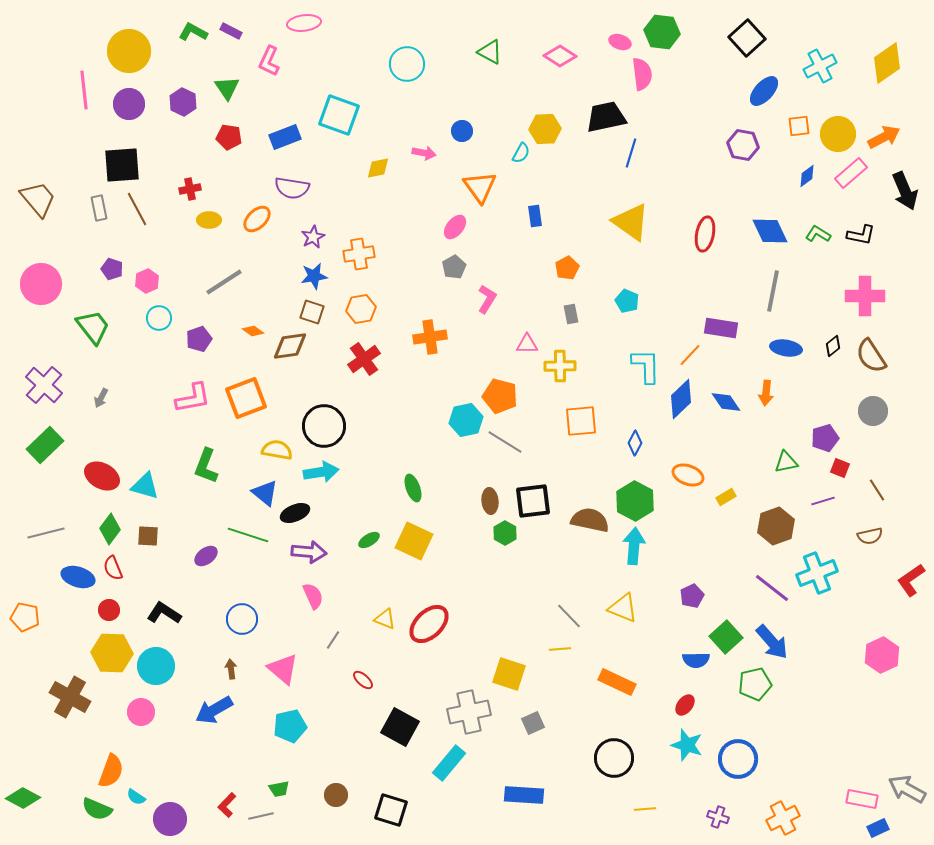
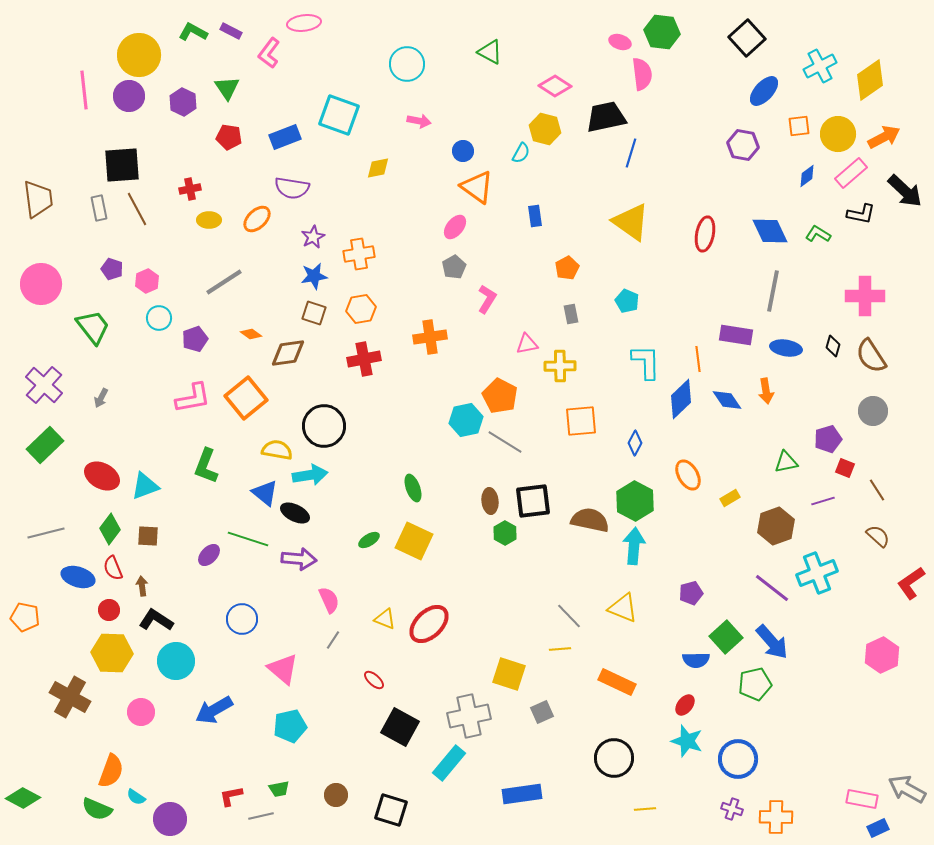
yellow circle at (129, 51): moved 10 px right, 4 px down
pink diamond at (560, 56): moved 5 px left, 30 px down
pink L-shape at (269, 61): moved 8 px up; rotated 12 degrees clockwise
yellow diamond at (887, 63): moved 17 px left, 17 px down
purple circle at (129, 104): moved 8 px up
yellow hexagon at (545, 129): rotated 16 degrees clockwise
blue circle at (462, 131): moved 1 px right, 20 px down
pink arrow at (424, 153): moved 5 px left, 32 px up
orange triangle at (480, 187): moved 3 px left; rotated 18 degrees counterclockwise
black arrow at (905, 191): rotated 24 degrees counterclockwise
brown trapezoid at (38, 199): rotated 33 degrees clockwise
black L-shape at (861, 235): moved 21 px up
brown square at (312, 312): moved 2 px right, 1 px down
purple rectangle at (721, 328): moved 15 px right, 7 px down
orange diamond at (253, 331): moved 2 px left, 3 px down
purple pentagon at (199, 339): moved 4 px left
pink triangle at (527, 344): rotated 10 degrees counterclockwise
brown diamond at (290, 346): moved 2 px left, 7 px down
black diamond at (833, 346): rotated 35 degrees counterclockwise
orange line at (690, 355): moved 8 px right, 4 px down; rotated 50 degrees counterclockwise
red cross at (364, 359): rotated 24 degrees clockwise
cyan L-shape at (646, 366): moved 4 px up
orange arrow at (766, 393): moved 2 px up; rotated 15 degrees counterclockwise
orange pentagon at (500, 396): rotated 12 degrees clockwise
orange square at (246, 398): rotated 18 degrees counterclockwise
blue diamond at (726, 402): moved 1 px right, 2 px up
purple pentagon at (825, 438): moved 3 px right, 1 px down
red square at (840, 468): moved 5 px right
cyan arrow at (321, 472): moved 11 px left, 3 px down
orange ellipse at (688, 475): rotated 40 degrees clockwise
cyan triangle at (145, 486): rotated 36 degrees counterclockwise
yellow rectangle at (726, 497): moved 4 px right, 1 px down
black ellipse at (295, 513): rotated 48 degrees clockwise
green line at (248, 535): moved 4 px down
brown semicircle at (870, 536): moved 8 px right; rotated 125 degrees counterclockwise
purple arrow at (309, 552): moved 10 px left, 7 px down
purple ellipse at (206, 556): moved 3 px right, 1 px up; rotated 10 degrees counterclockwise
red L-shape at (911, 580): moved 3 px down
pink semicircle at (313, 596): moved 16 px right, 4 px down
purple pentagon at (692, 596): moved 1 px left, 3 px up; rotated 10 degrees clockwise
black L-shape at (164, 613): moved 8 px left, 7 px down
cyan circle at (156, 666): moved 20 px right, 5 px up
brown arrow at (231, 669): moved 89 px left, 83 px up
red ellipse at (363, 680): moved 11 px right
gray cross at (469, 712): moved 4 px down
gray square at (533, 723): moved 9 px right, 11 px up
cyan star at (687, 745): moved 4 px up
blue rectangle at (524, 795): moved 2 px left, 1 px up; rotated 12 degrees counterclockwise
red L-shape at (227, 805): moved 4 px right, 9 px up; rotated 35 degrees clockwise
purple cross at (718, 817): moved 14 px right, 8 px up
orange cross at (783, 818): moved 7 px left, 1 px up; rotated 28 degrees clockwise
